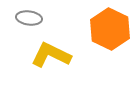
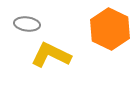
gray ellipse: moved 2 px left, 6 px down
